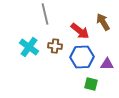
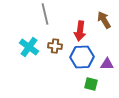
brown arrow: moved 1 px right, 2 px up
red arrow: rotated 60 degrees clockwise
